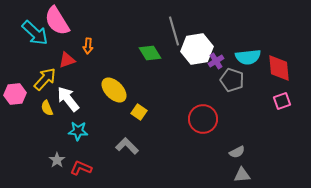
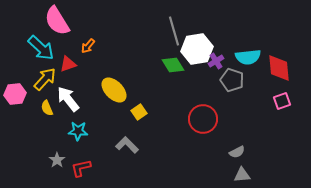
cyan arrow: moved 6 px right, 15 px down
orange arrow: rotated 35 degrees clockwise
green diamond: moved 23 px right, 12 px down
red triangle: moved 1 px right, 4 px down
yellow square: rotated 21 degrees clockwise
gray L-shape: moved 1 px up
red L-shape: rotated 35 degrees counterclockwise
